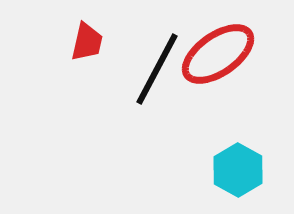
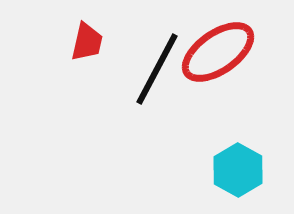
red ellipse: moved 2 px up
